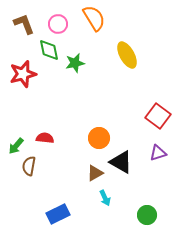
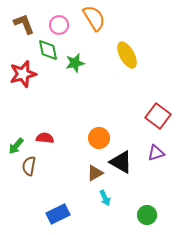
pink circle: moved 1 px right, 1 px down
green diamond: moved 1 px left
purple triangle: moved 2 px left
